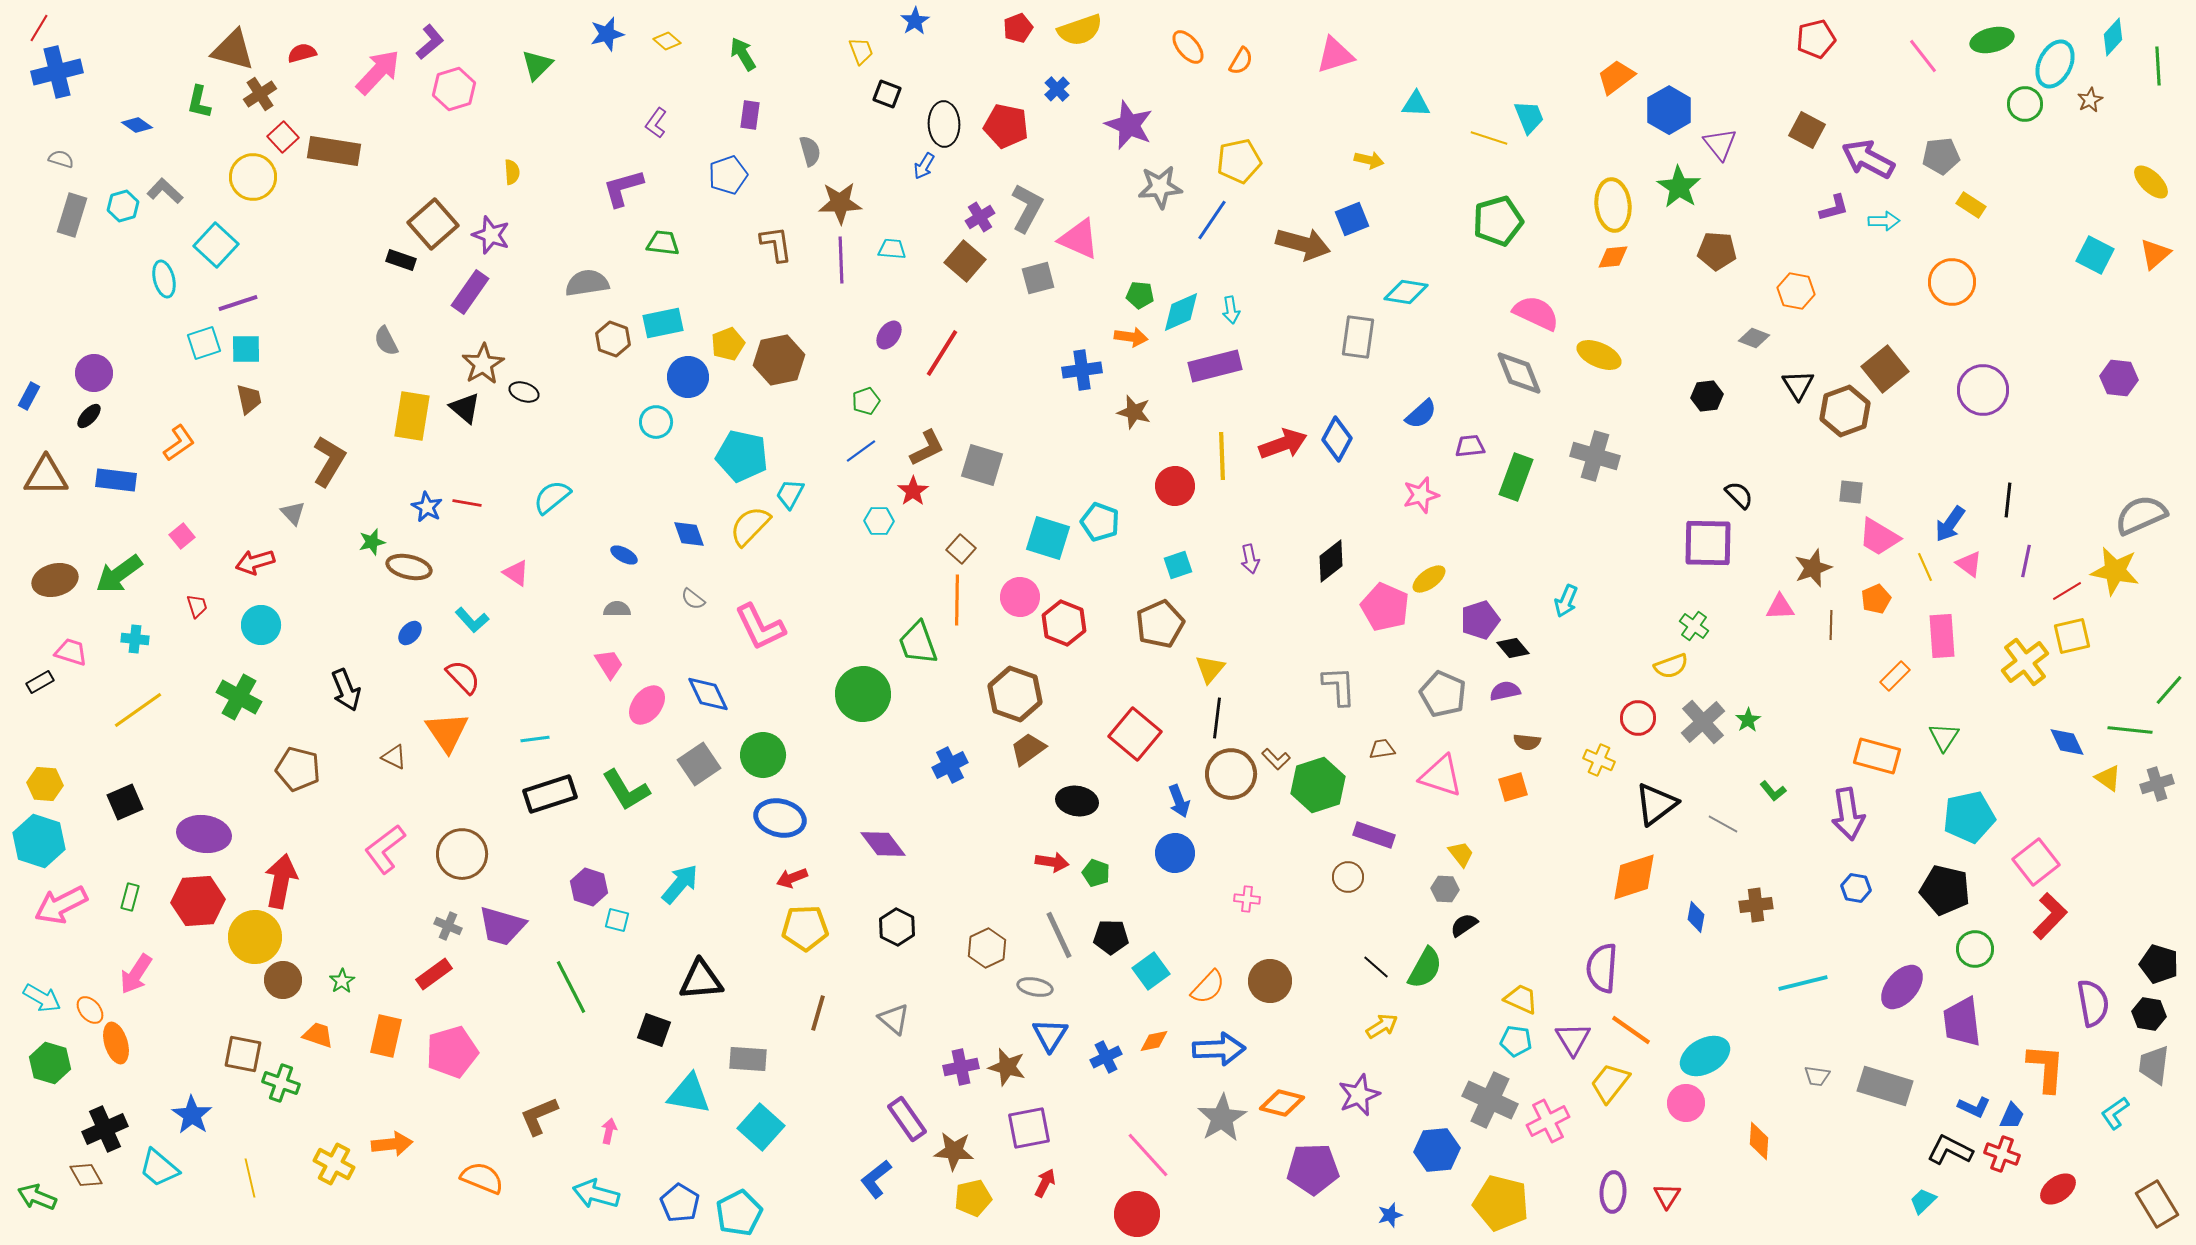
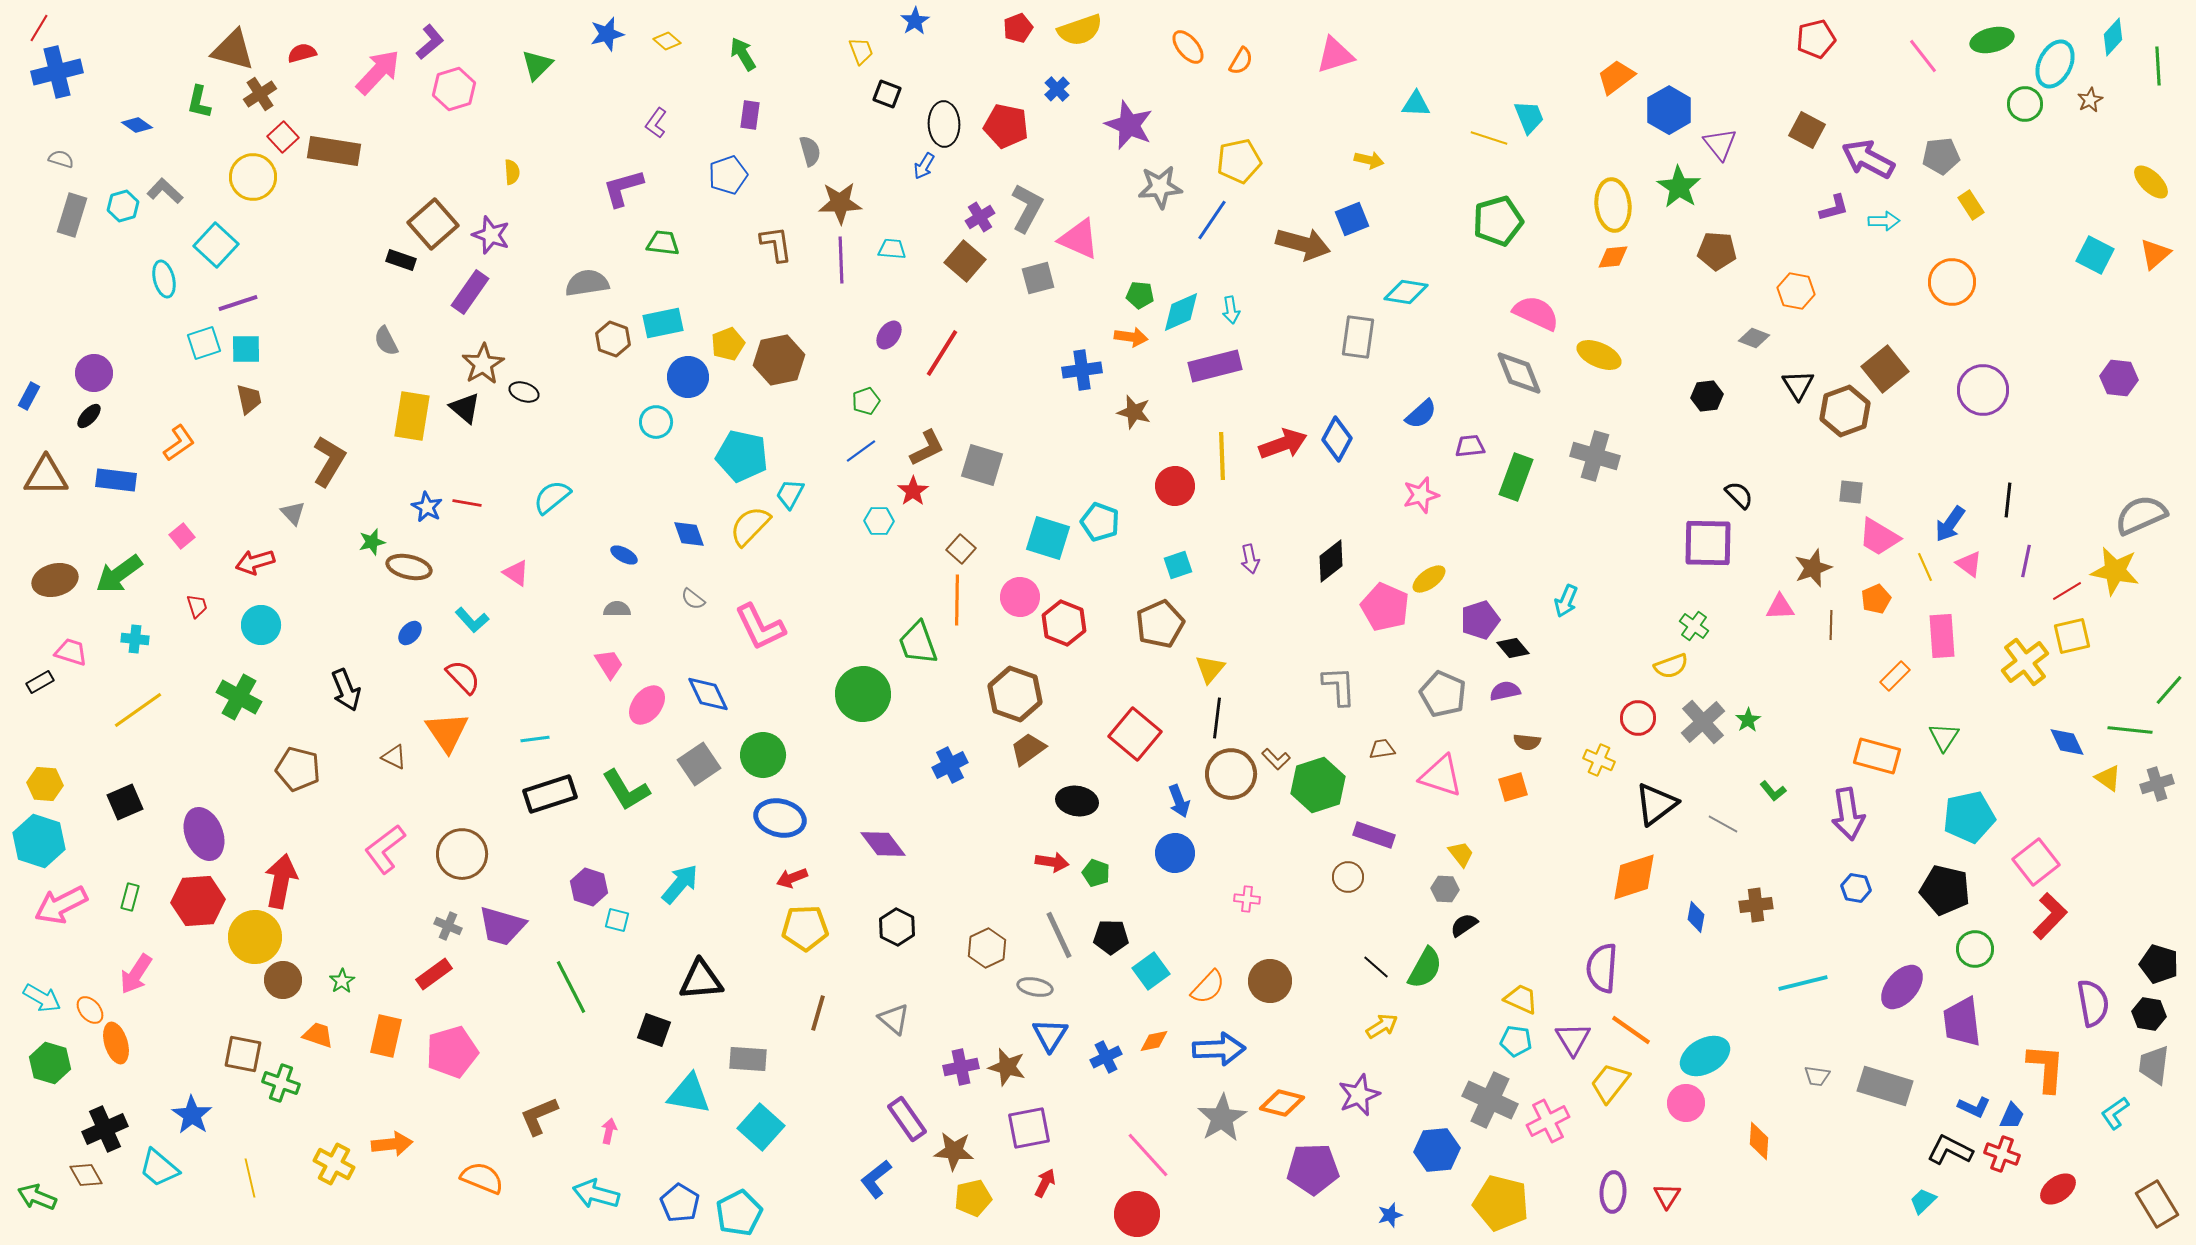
yellow rectangle at (1971, 205): rotated 24 degrees clockwise
purple ellipse at (204, 834): rotated 60 degrees clockwise
